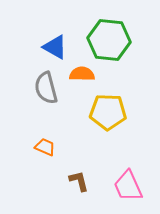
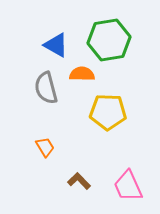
green hexagon: rotated 15 degrees counterclockwise
blue triangle: moved 1 px right, 2 px up
orange trapezoid: rotated 35 degrees clockwise
brown L-shape: rotated 30 degrees counterclockwise
